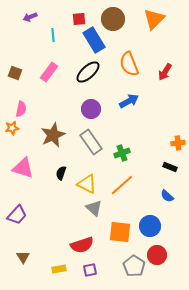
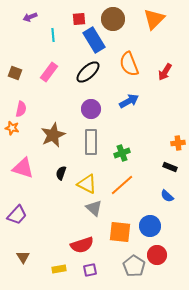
orange star: rotated 24 degrees clockwise
gray rectangle: rotated 35 degrees clockwise
